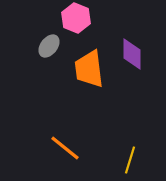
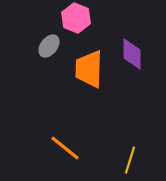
orange trapezoid: rotated 9 degrees clockwise
